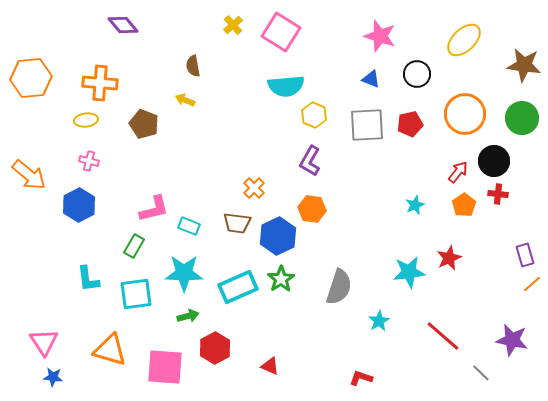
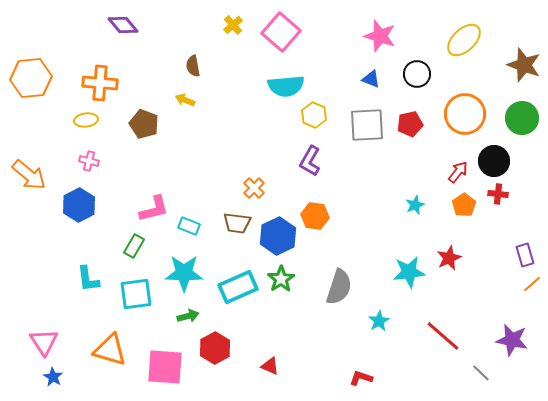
pink square at (281, 32): rotated 9 degrees clockwise
brown star at (524, 65): rotated 12 degrees clockwise
orange hexagon at (312, 209): moved 3 px right, 7 px down
blue star at (53, 377): rotated 24 degrees clockwise
